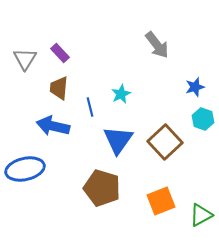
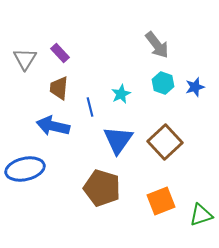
cyan hexagon: moved 40 px left, 36 px up
green triangle: rotated 10 degrees clockwise
